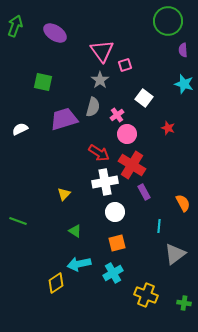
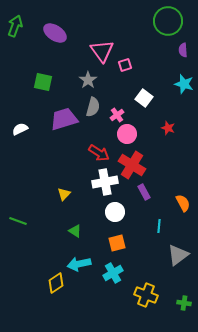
gray star: moved 12 px left
gray triangle: moved 3 px right, 1 px down
